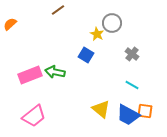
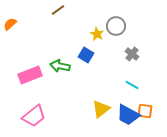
gray circle: moved 4 px right, 3 px down
green arrow: moved 5 px right, 6 px up
yellow triangle: rotated 42 degrees clockwise
